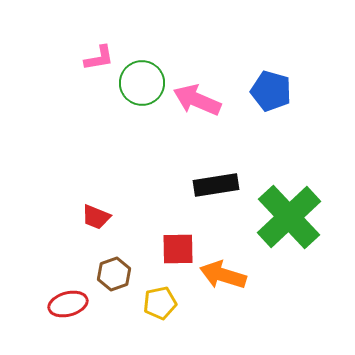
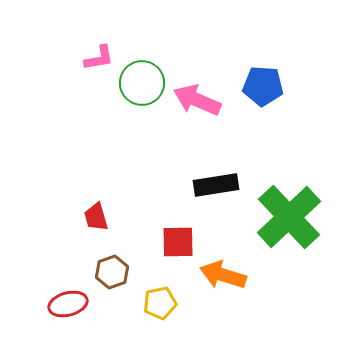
blue pentagon: moved 8 px left, 5 px up; rotated 12 degrees counterclockwise
red trapezoid: rotated 52 degrees clockwise
red square: moved 7 px up
brown hexagon: moved 2 px left, 2 px up
